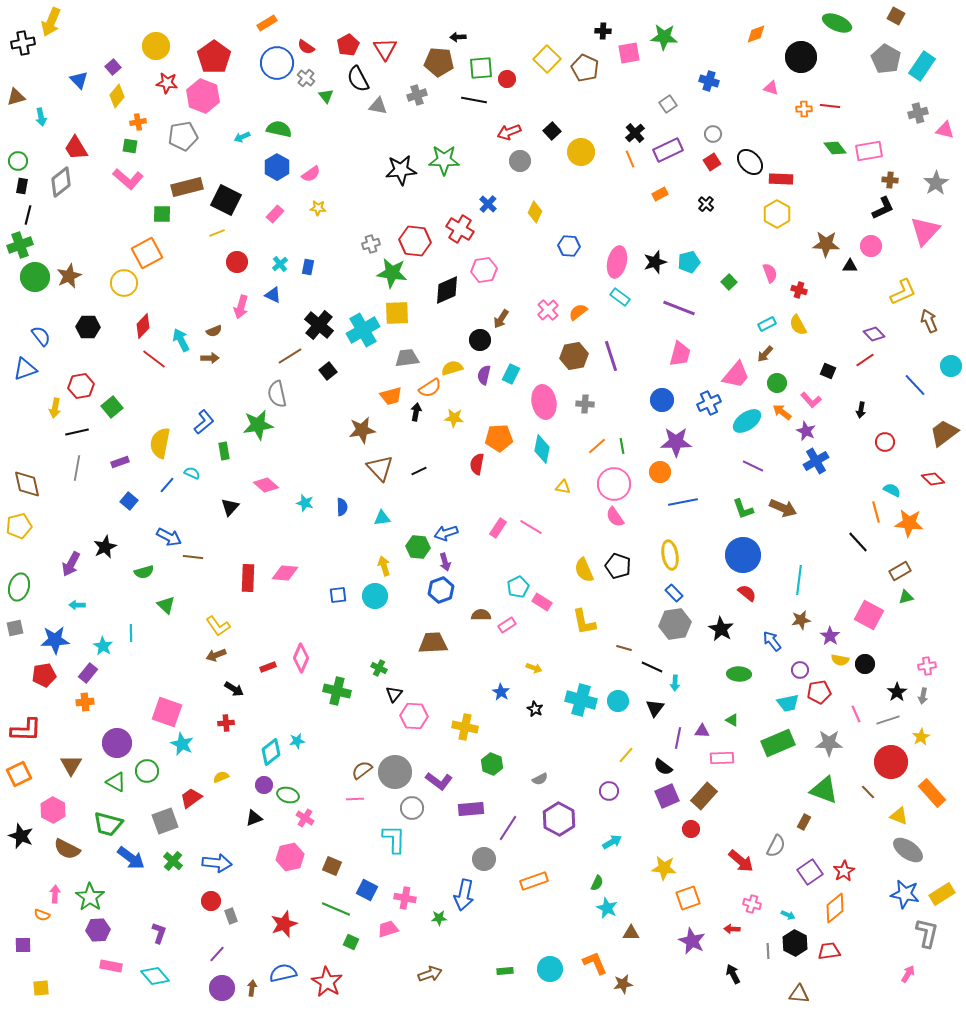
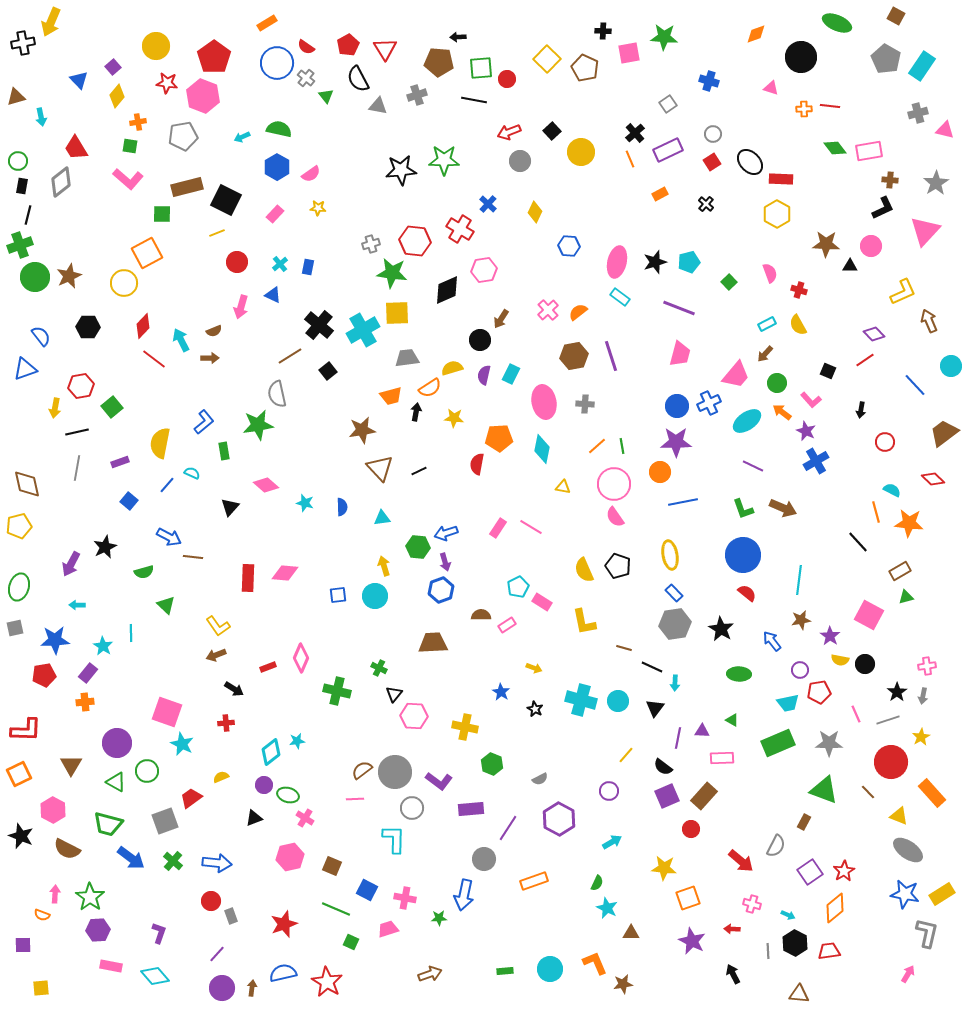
blue circle at (662, 400): moved 15 px right, 6 px down
